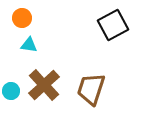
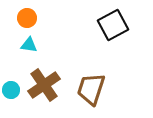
orange circle: moved 5 px right
brown cross: rotated 8 degrees clockwise
cyan circle: moved 1 px up
